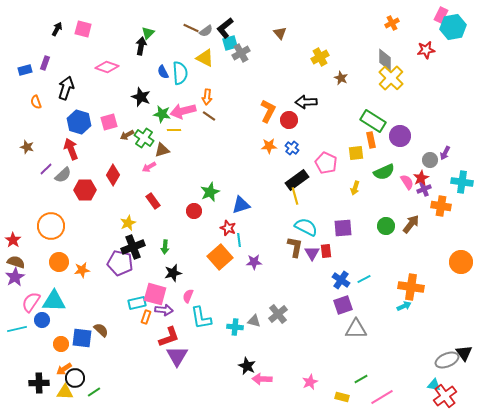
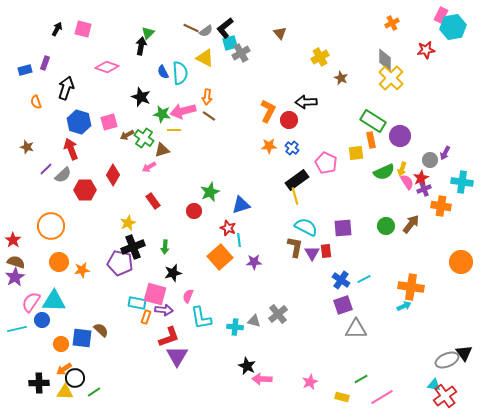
yellow arrow at (355, 188): moved 47 px right, 19 px up
cyan rectangle at (137, 303): rotated 24 degrees clockwise
